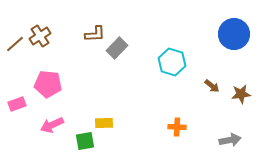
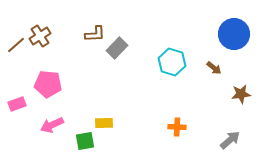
brown line: moved 1 px right, 1 px down
brown arrow: moved 2 px right, 18 px up
gray arrow: rotated 30 degrees counterclockwise
